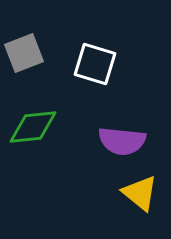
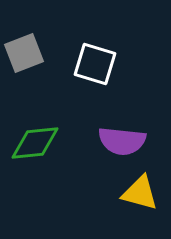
green diamond: moved 2 px right, 16 px down
yellow triangle: rotated 24 degrees counterclockwise
